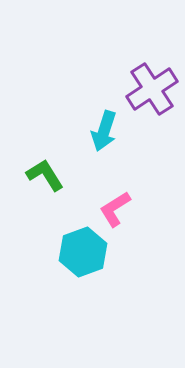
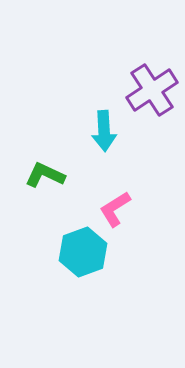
purple cross: moved 1 px down
cyan arrow: rotated 21 degrees counterclockwise
green L-shape: rotated 33 degrees counterclockwise
